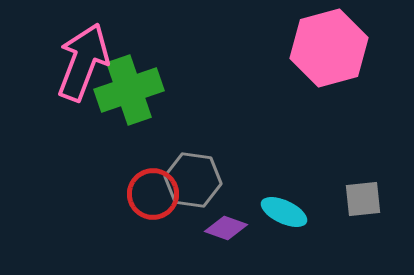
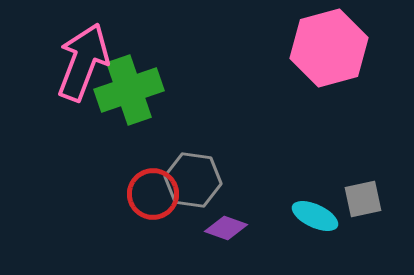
gray square: rotated 6 degrees counterclockwise
cyan ellipse: moved 31 px right, 4 px down
